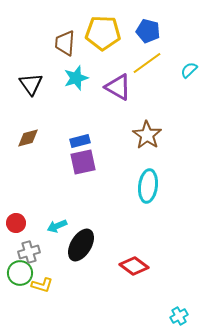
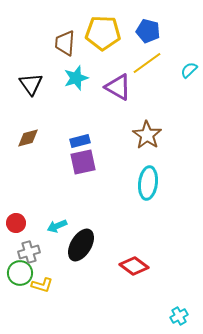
cyan ellipse: moved 3 px up
